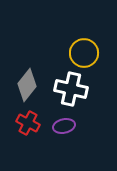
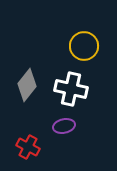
yellow circle: moved 7 px up
red cross: moved 24 px down
